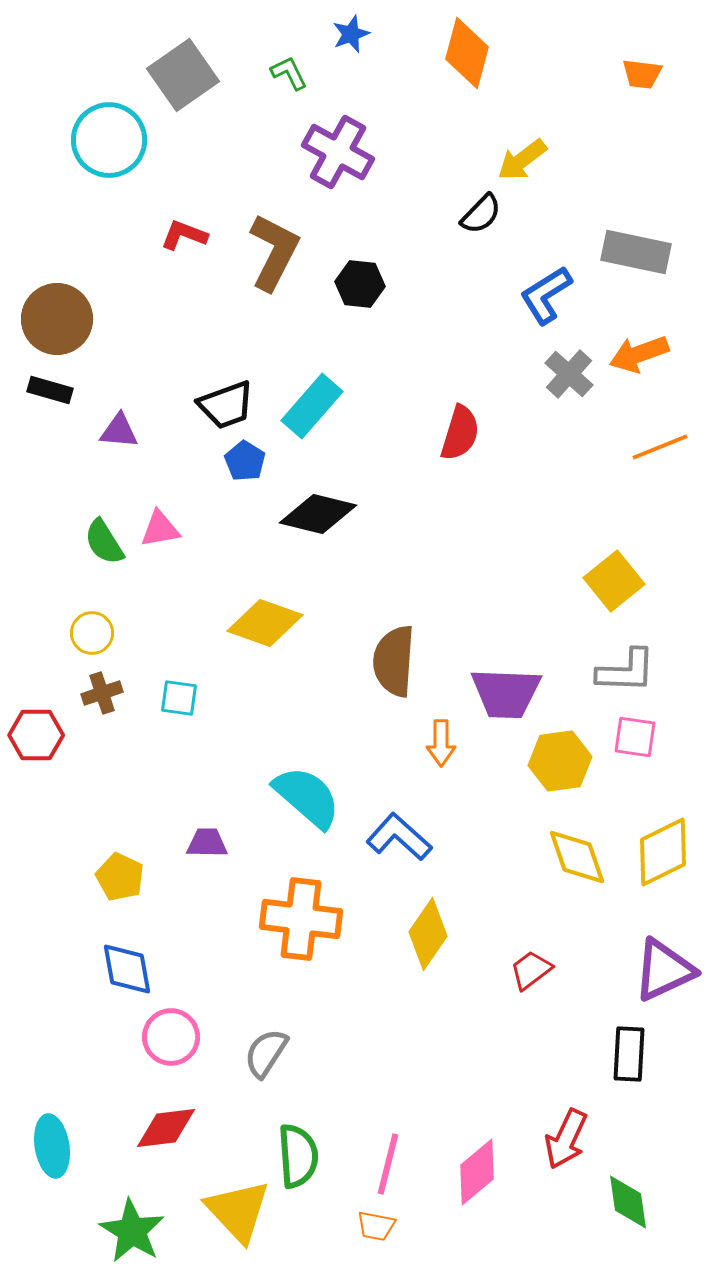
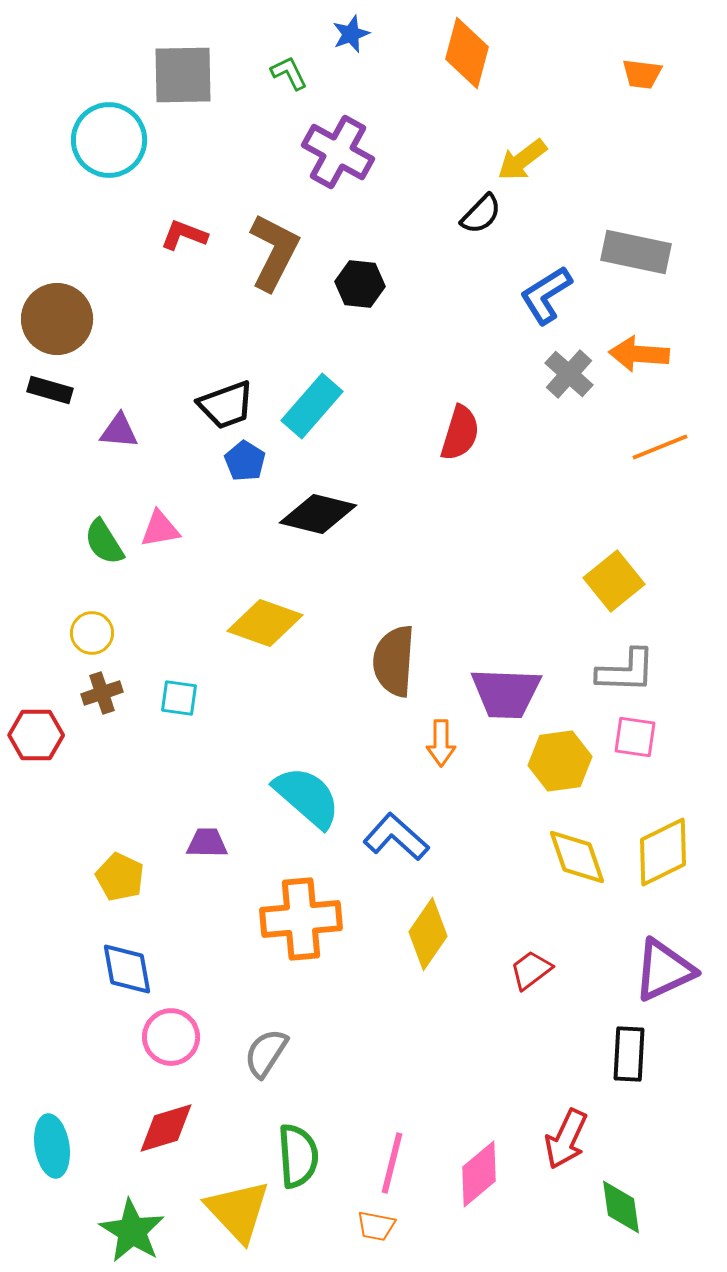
gray square at (183, 75): rotated 34 degrees clockwise
orange arrow at (639, 354): rotated 24 degrees clockwise
blue L-shape at (399, 837): moved 3 px left
orange cross at (301, 919): rotated 12 degrees counterclockwise
red diamond at (166, 1128): rotated 10 degrees counterclockwise
pink line at (388, 1164): moved 4 px right, 1 px up
pink diamond at (477, 1172): moved 2 px right, 2 px down
green diamond at (628, 1202): moved 7 px left, 5 px down
